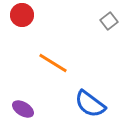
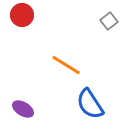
orange line: moved 13 px right, 2 px down
blue semicircle: rotated 20 degrees clockwise
